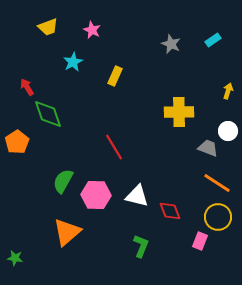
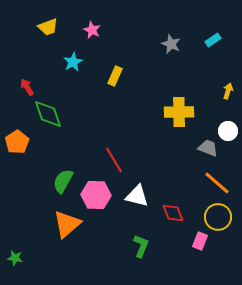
red line: moved 13 px down
orange line: rotated 8 degrees clockwise
red diamond: moved 3 px right, 2 px down
orange triangle: moved 8 px up
